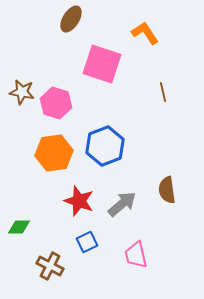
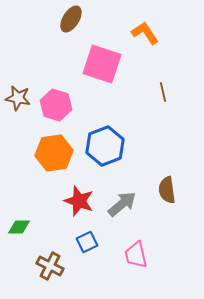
brown star: moved 4 px left, 6 px down
pink hexagon: moved 2 px down
